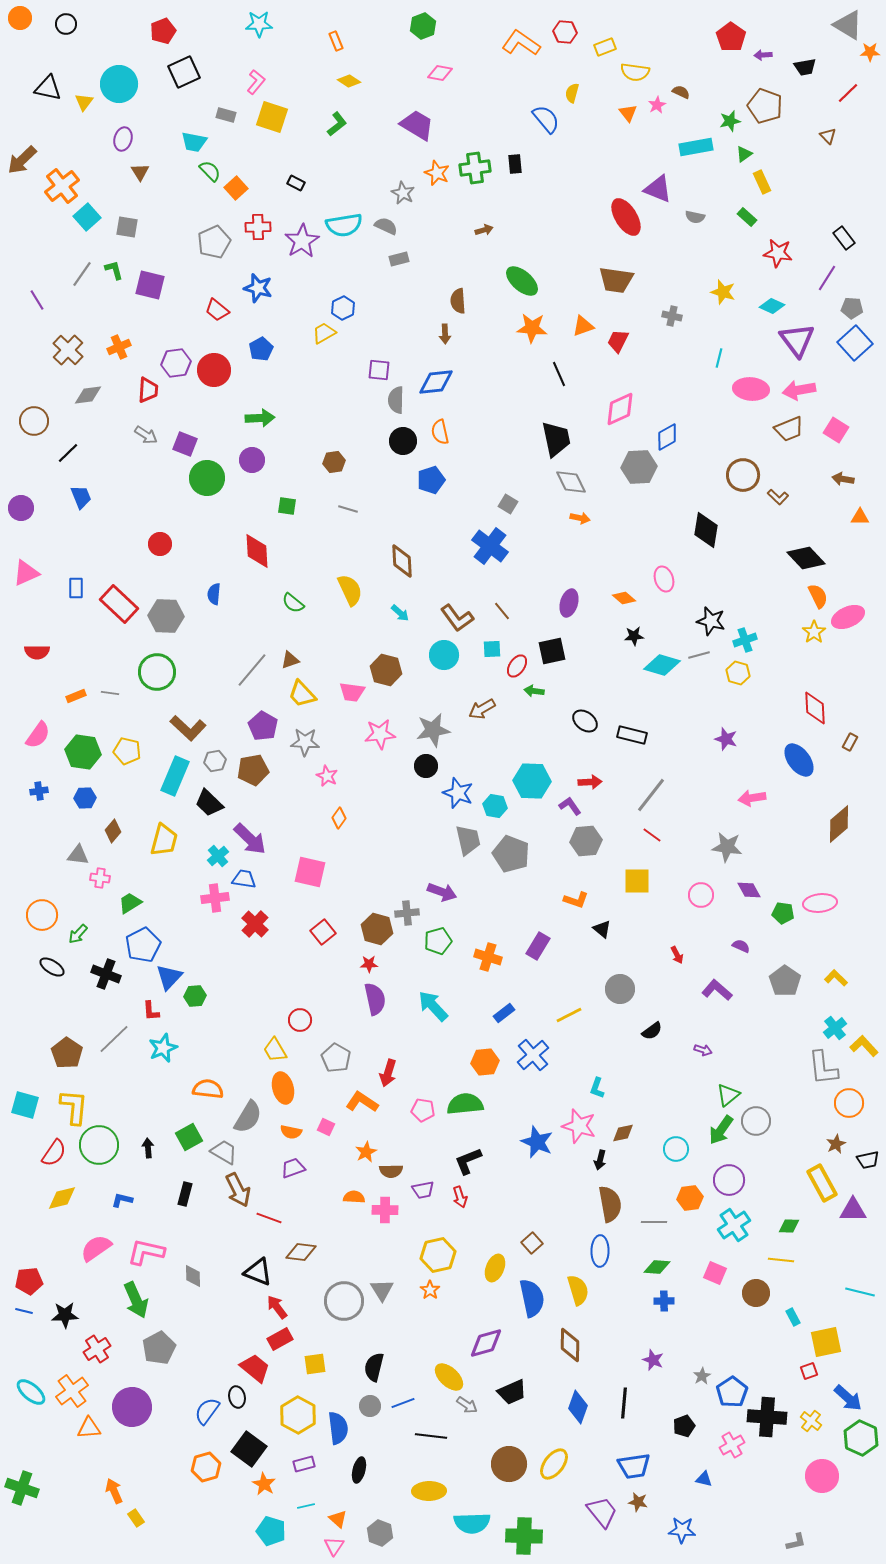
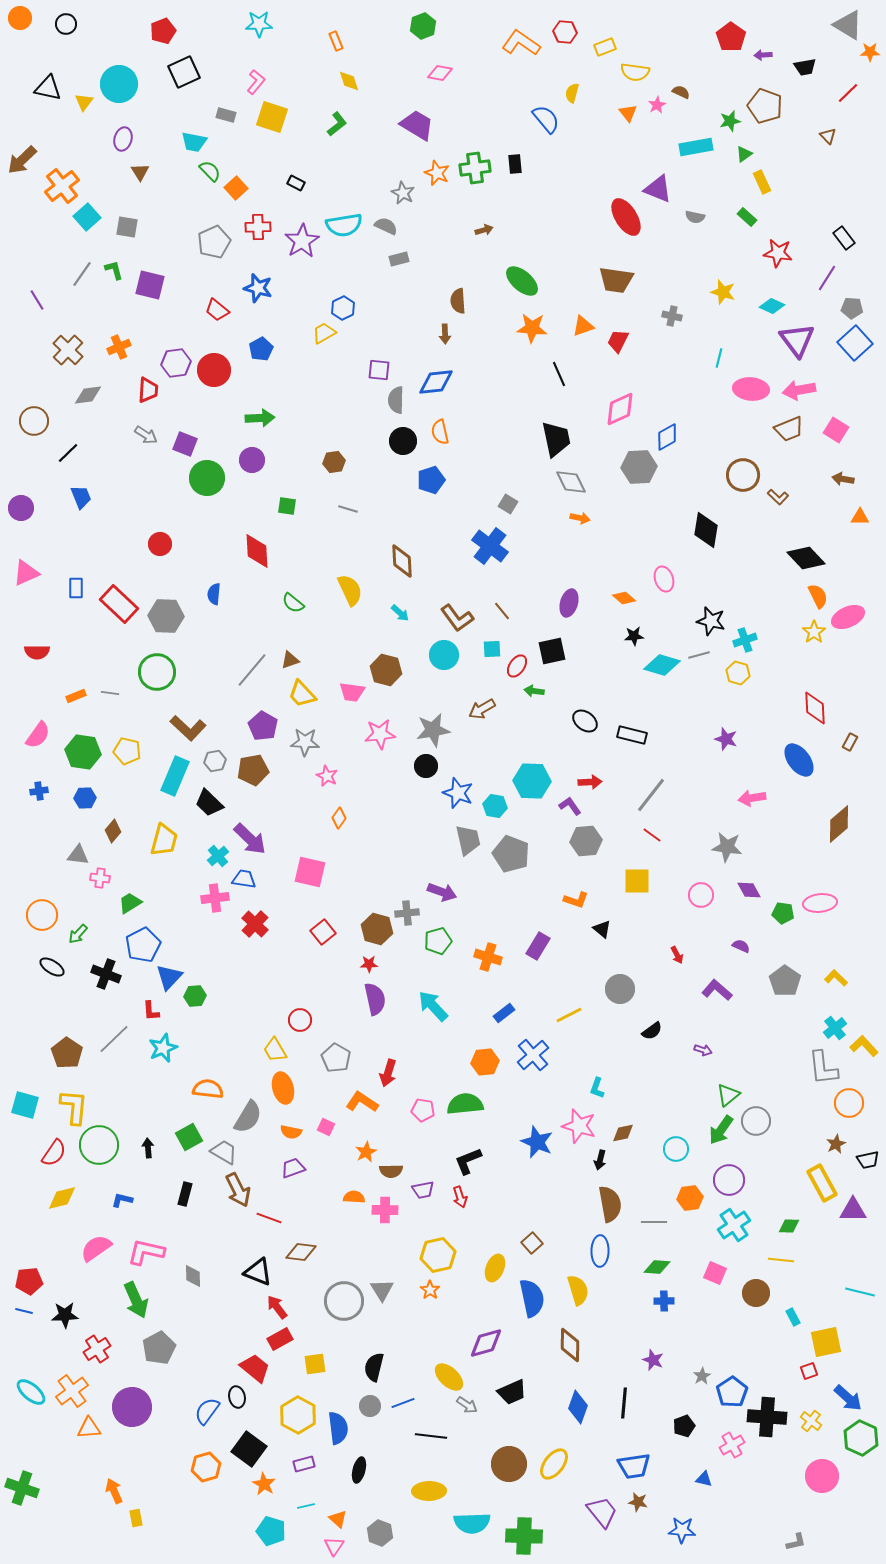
yellow diamond at (349, 81): rotated 40 degrees clockwise
yellow rectangle at (136, 1518): rotated 24 degrees clockwise
